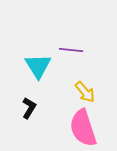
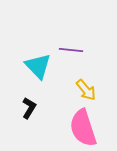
cyan triangle: rotated 12 degrees counterclockwise
yellow arrow: moved 1 px right, 2 px up
